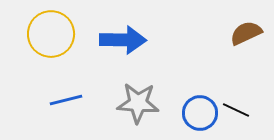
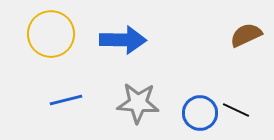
brown semicircle: moved 2 px down
